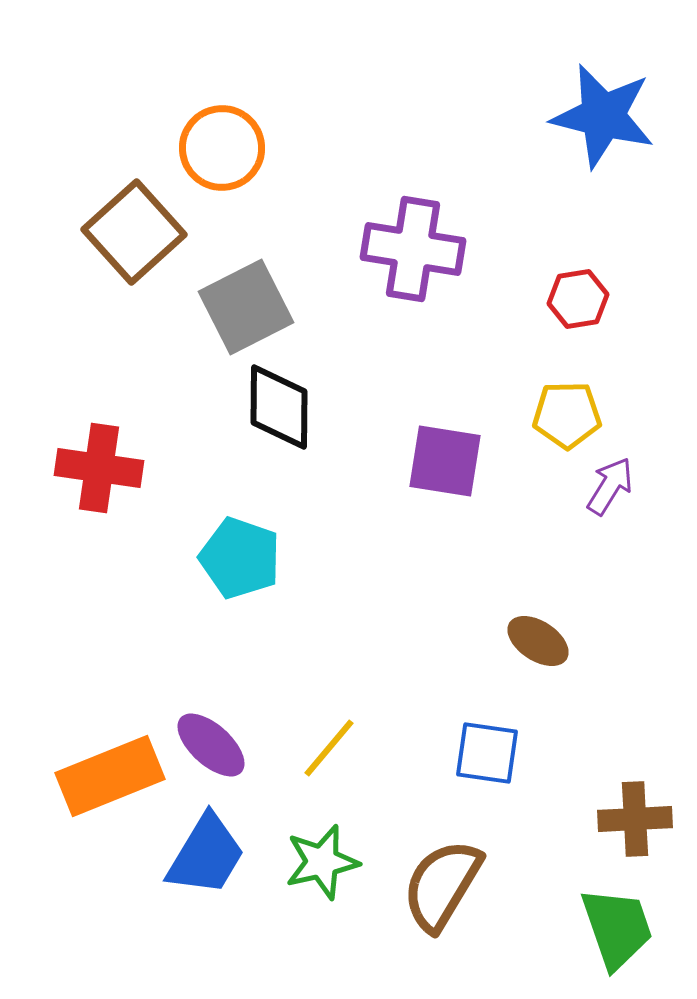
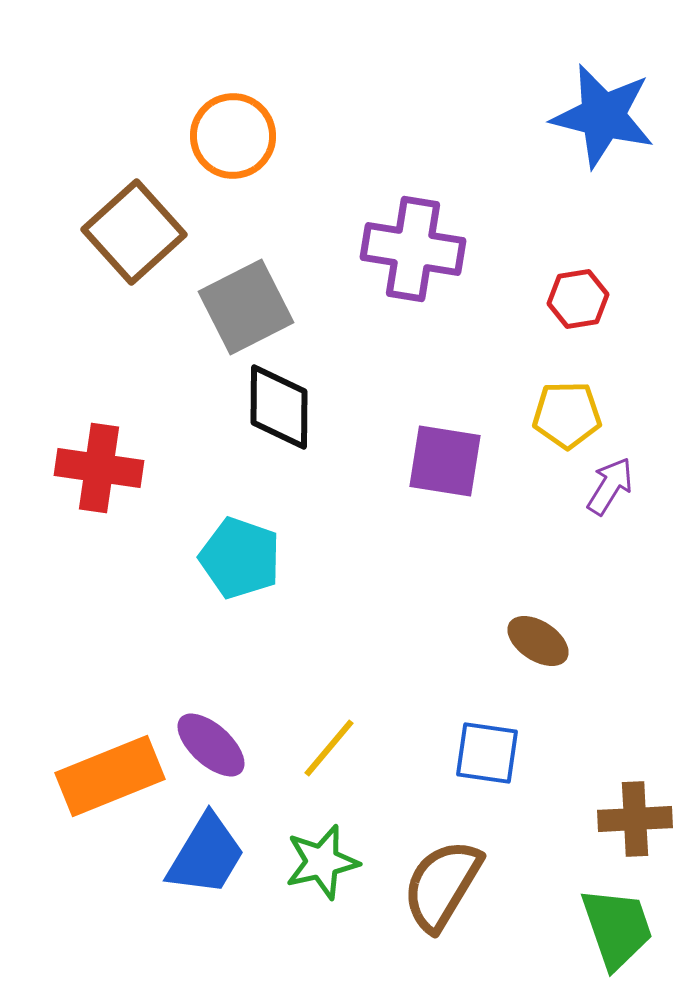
orange circle: moved 11 px right, 12 px up
